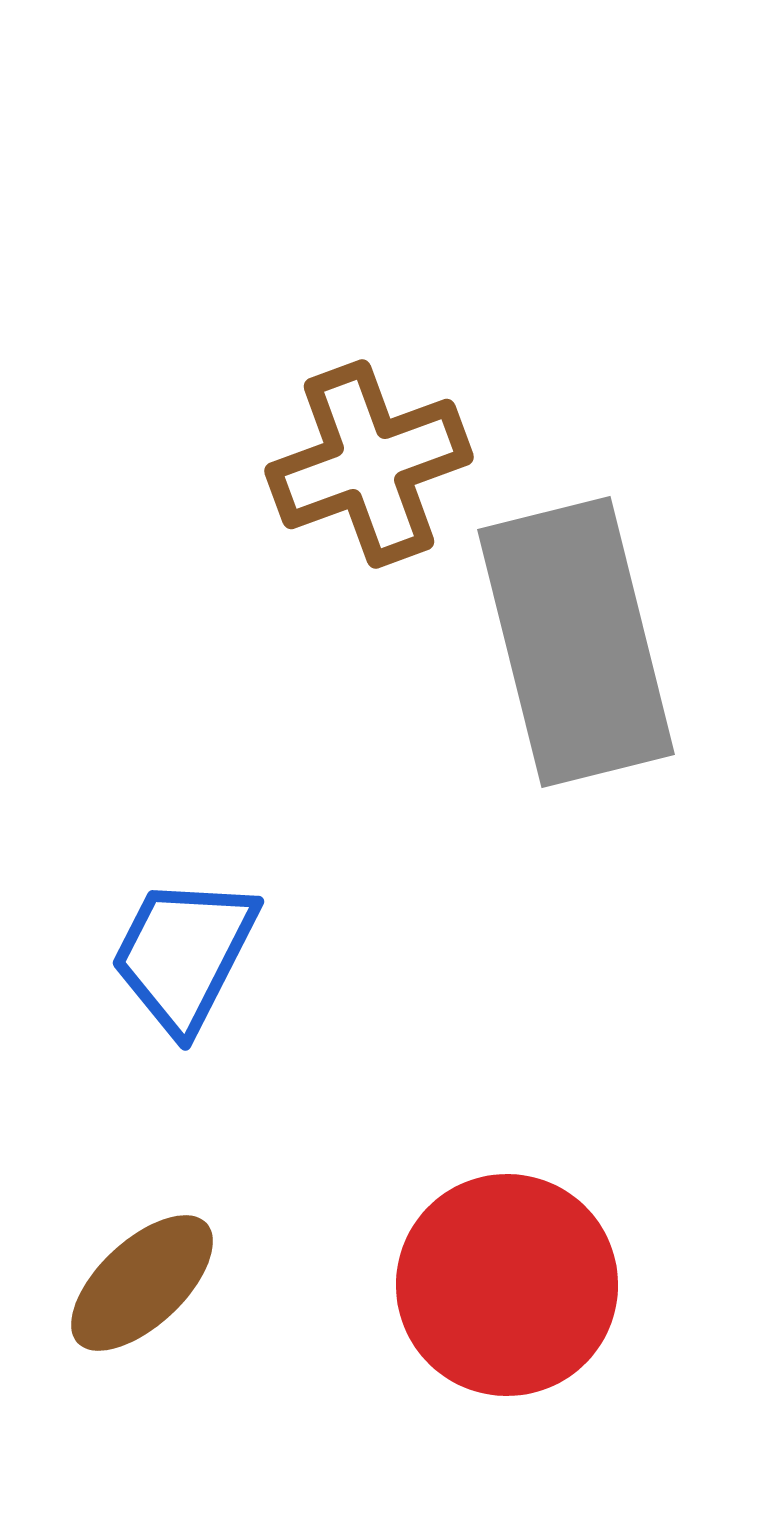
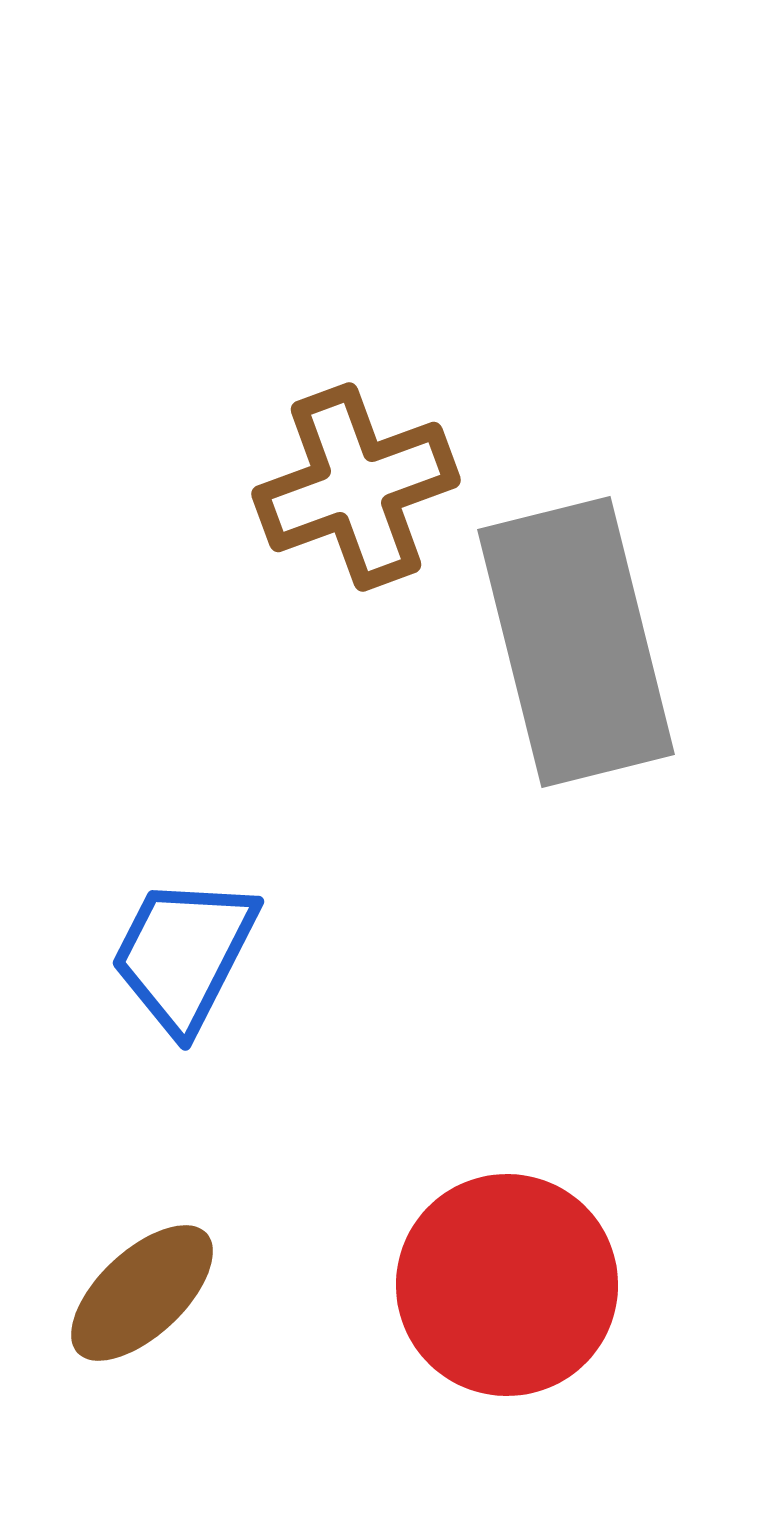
brown cross: moved 13 px left, 23 px down
brown ellipse: moved 10 px down
